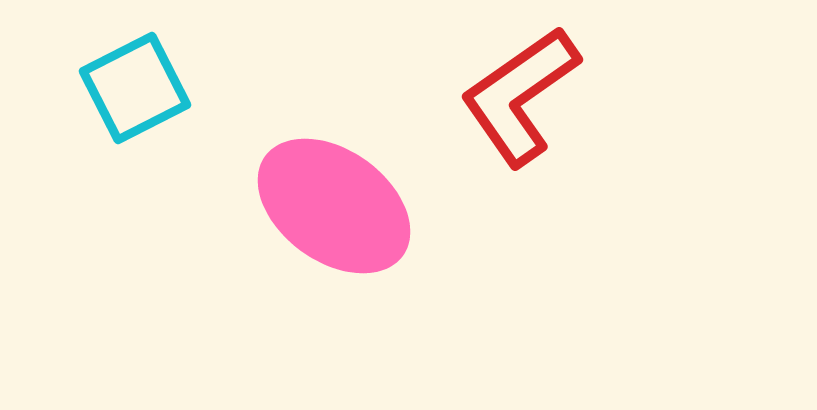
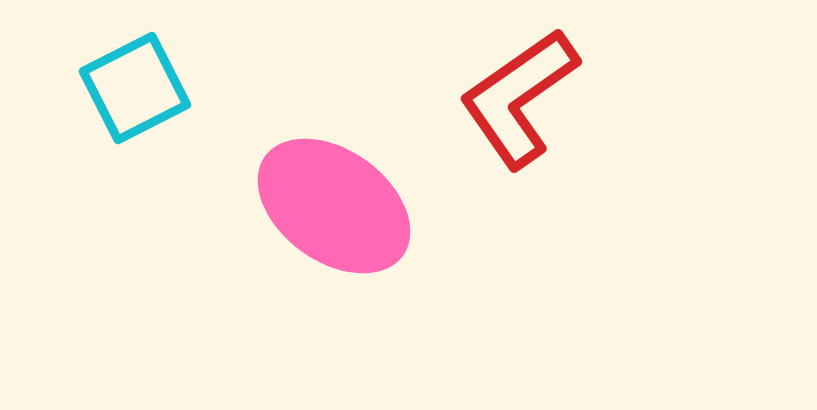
red L-shape: moved 1 px left, 2 px down
